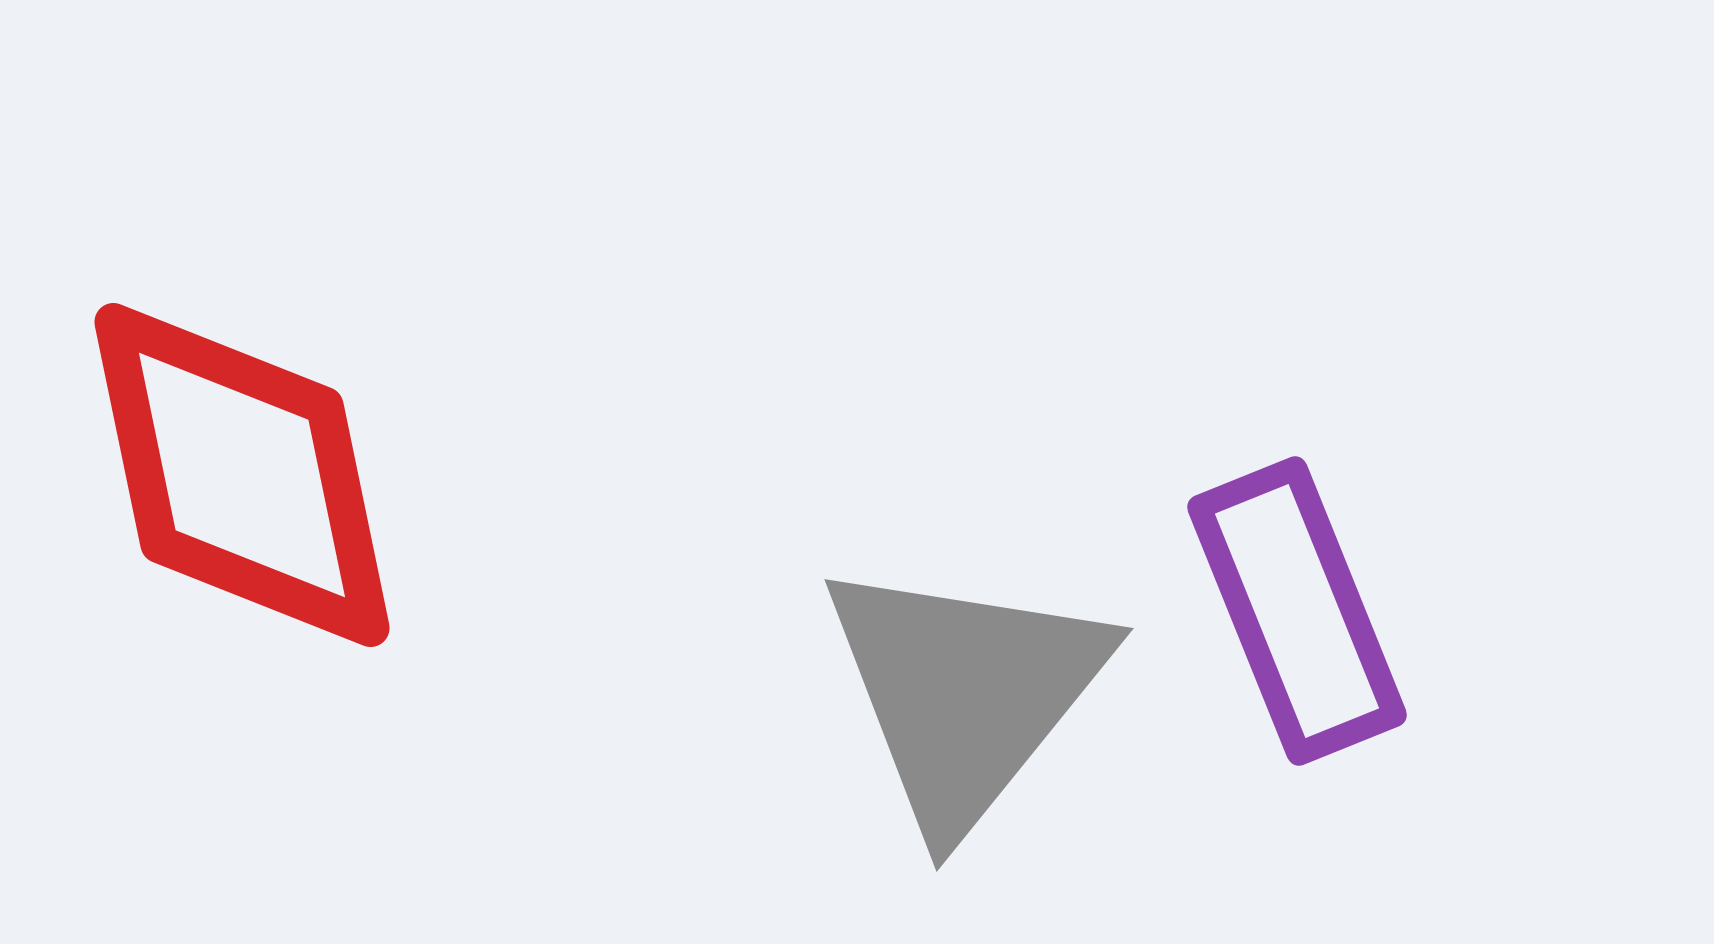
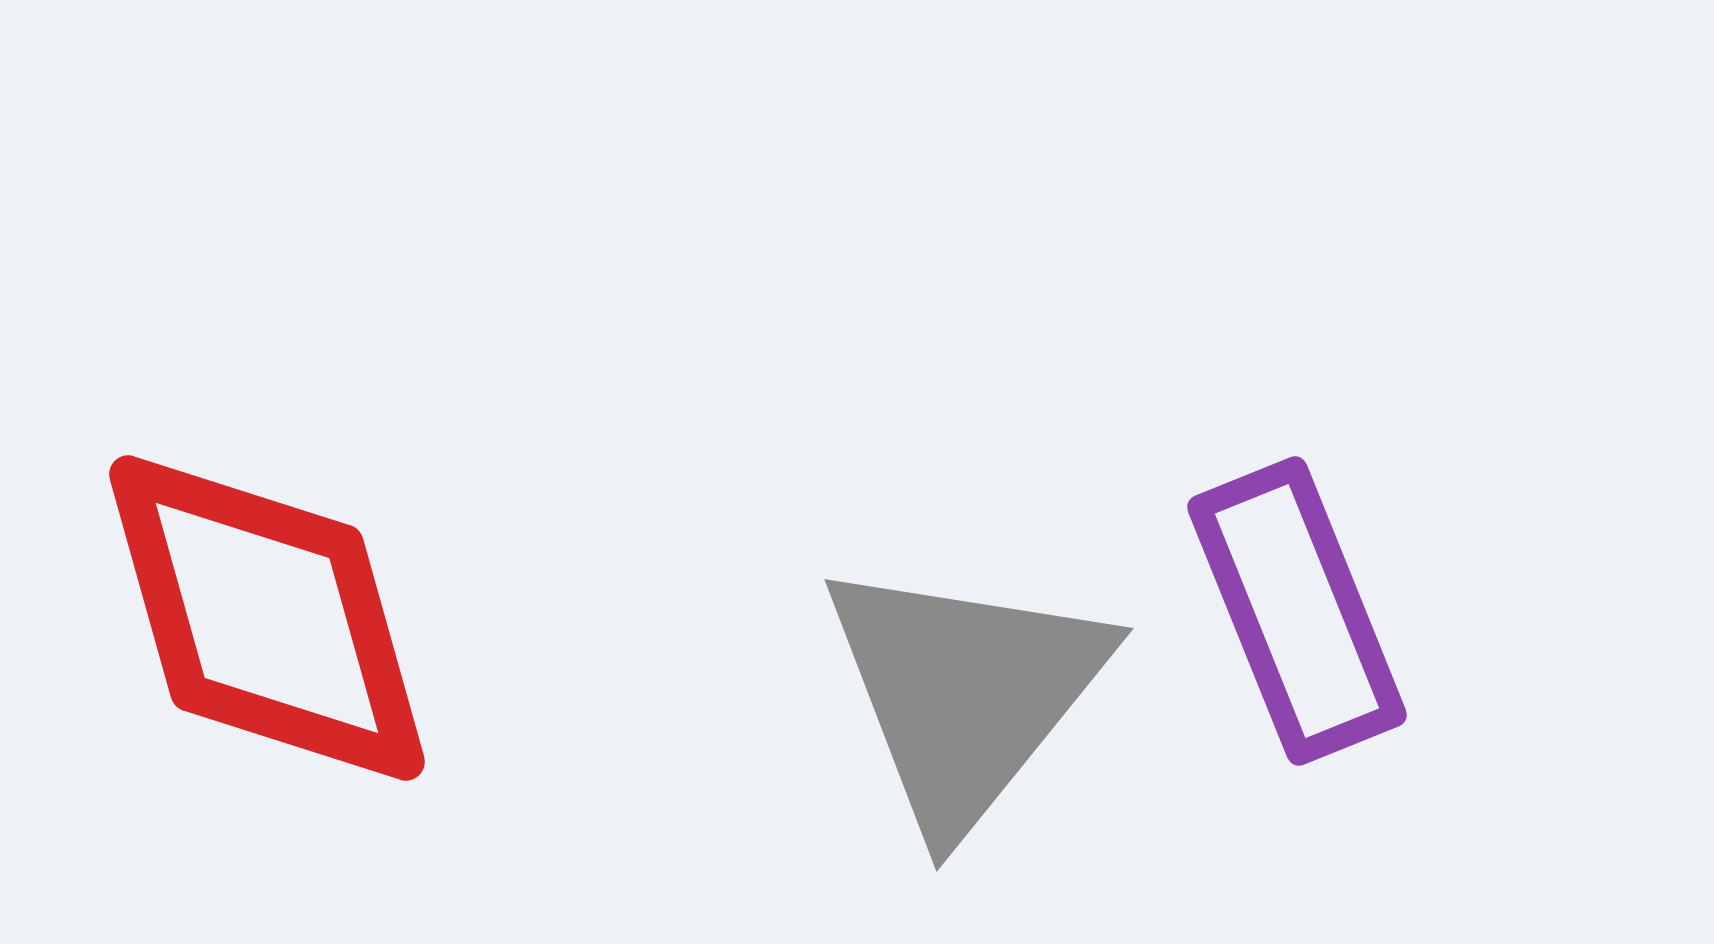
red diamond: moved 25 px right, 143 px down; rotated 4 degrees counterclockwise
